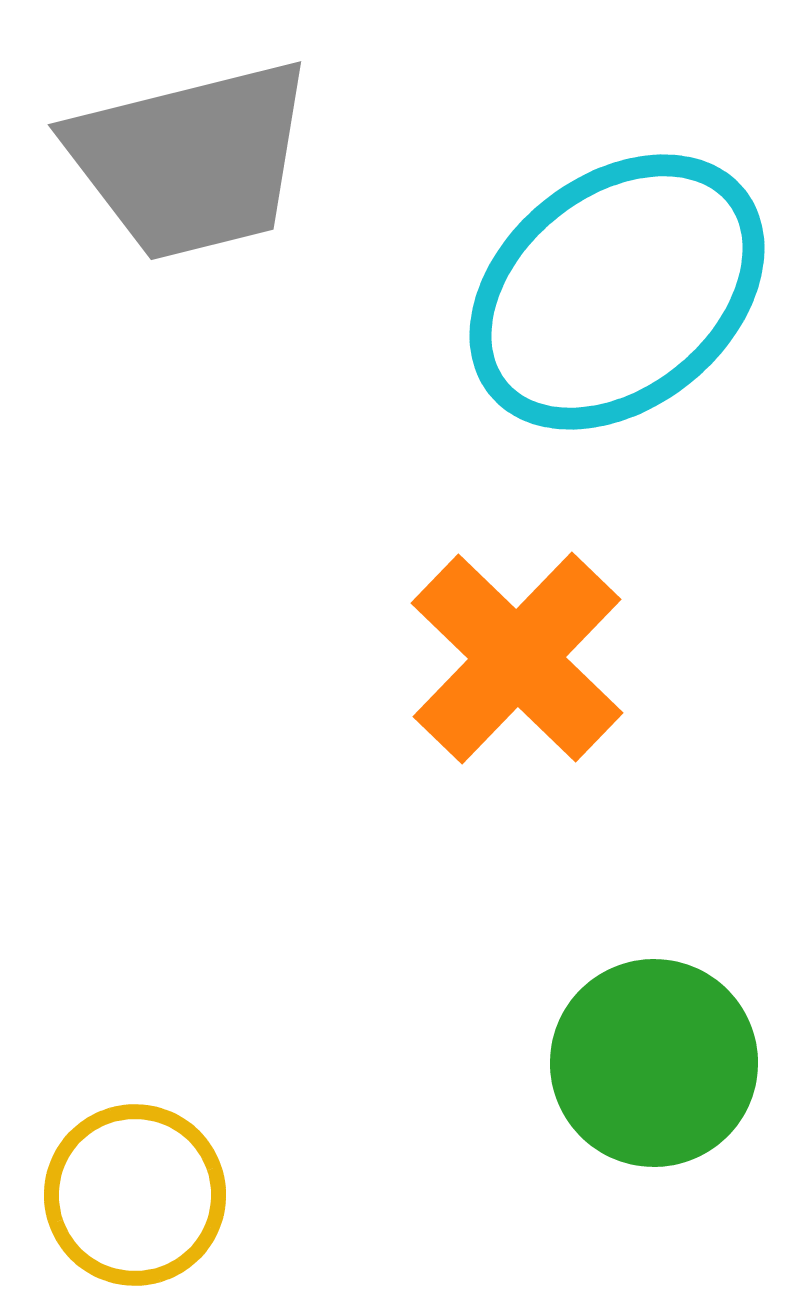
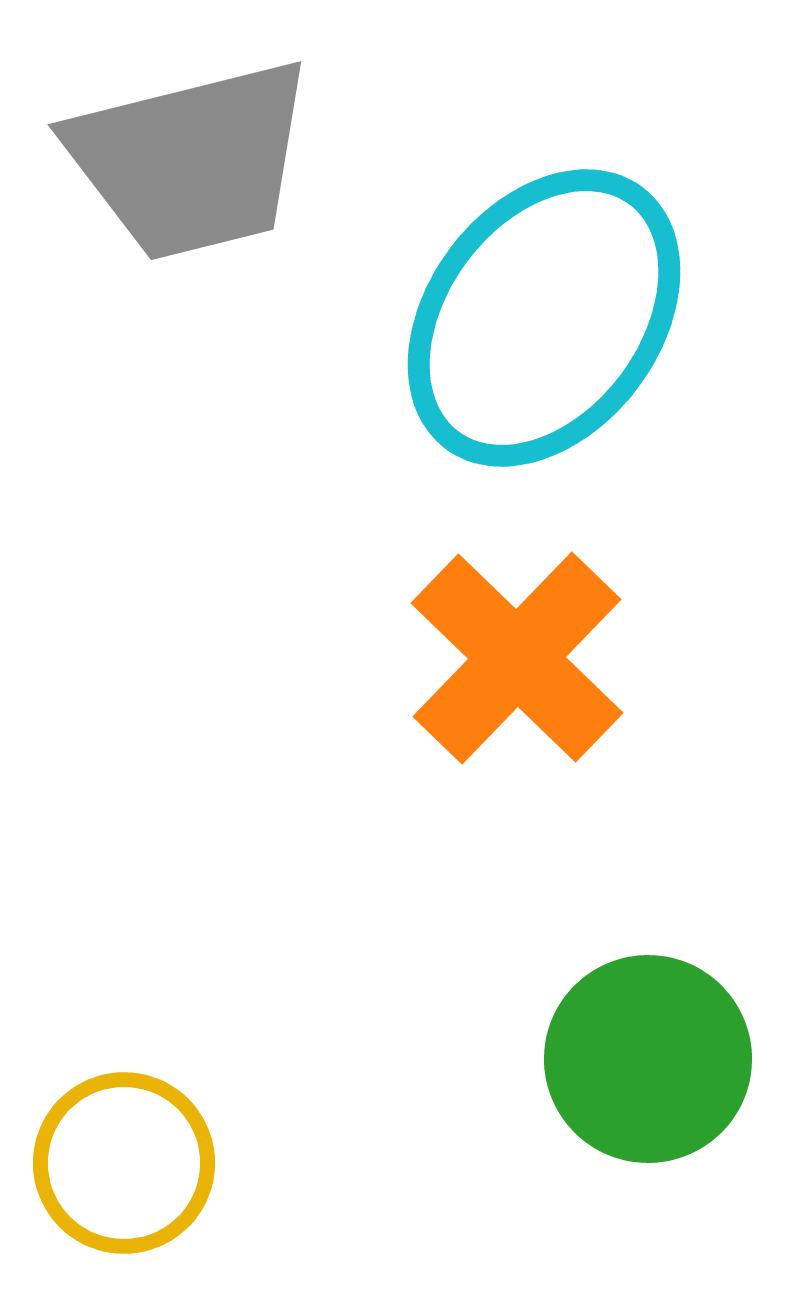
cyan ellipse: moved 73 px left, 26 px down; rotated 14 degrees counterclockwise
green circle: moved 6 px left, 4 px up
yellow circle: moved 11 px left, 32 px up
